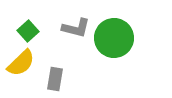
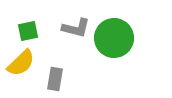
green square: rotated 30 degrees clockwise
